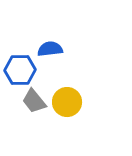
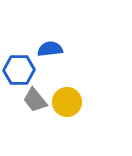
blue hexagon: moved 1 px left
gray trapezoid: moved 1 px right, 1 px up
